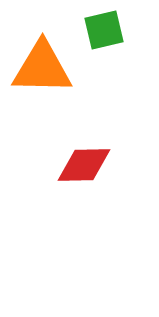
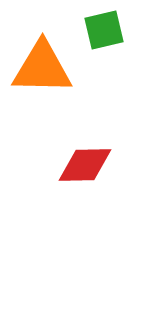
red diamond: moved 1 px right
